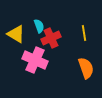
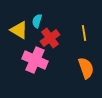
cyan semicircle: moved 2 px left, 5 px up; rotated 144 degrees counterclockwise
yellow triangle: moved 3 px right, 4 px up
red cross: moved 1 px left; rotated 12 degrees counterclockwise
